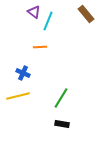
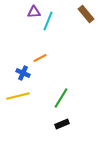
purple triangle: rotated 40 degrees counterclockwise
orange line: moved 11 px down; rotated 24 degrees counterclockwise
black rectangle: rotated 32 degrees counterclockwise
